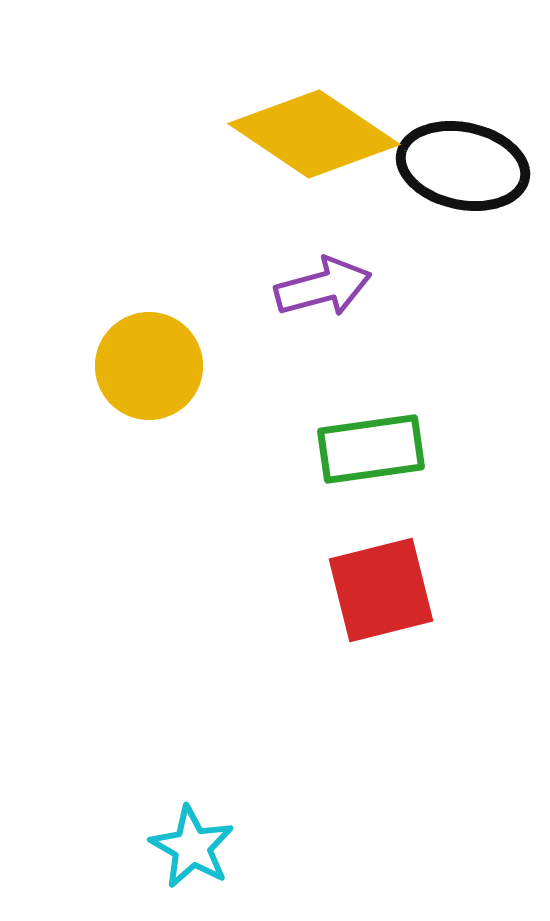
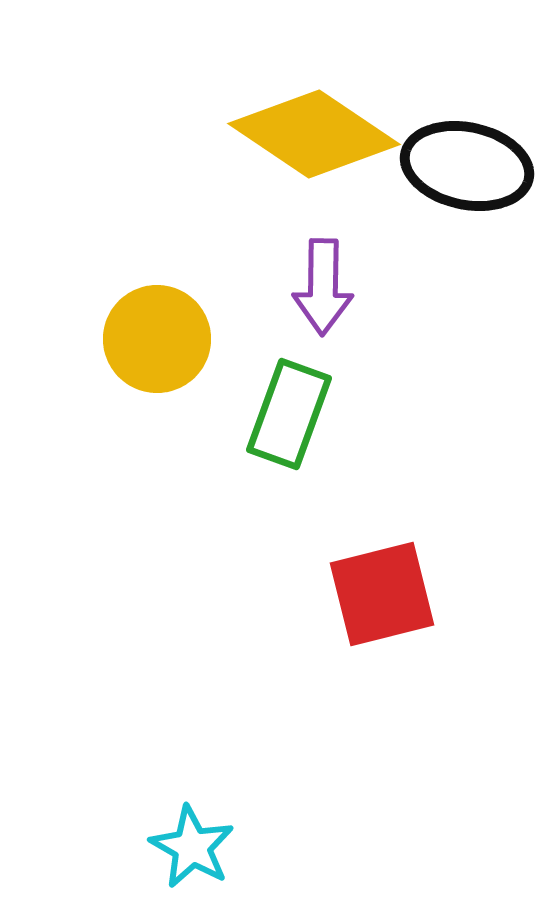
black ellipse: moved 4 px right
purple arrow: rotated 106 degrees clockwise
yellow circle: moved 8 px right, 27 px up
green rectangle: moved 82 px left, 35 px up; rotated 62 degrees counterclockwise
red square: moved 1 px right, 4 px down
